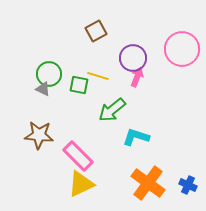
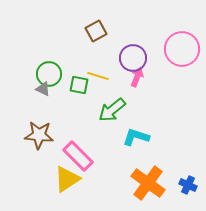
yellow triangle: moved 14 px left, 5 px up; rotated 8 degrees counterclockwise
